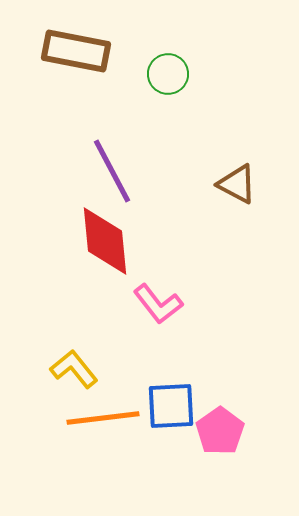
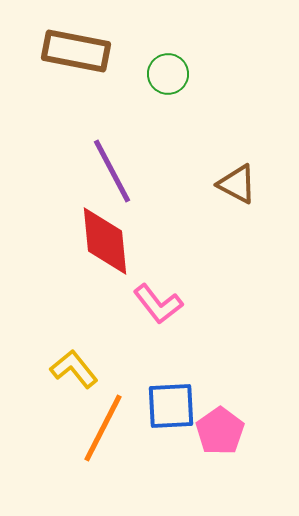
orange line: moved 10 px down; rotated 56 degrees counterclockwise
